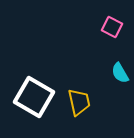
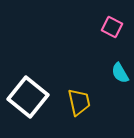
white square: moved 6 px left; rotated 9 degrees clockwise
